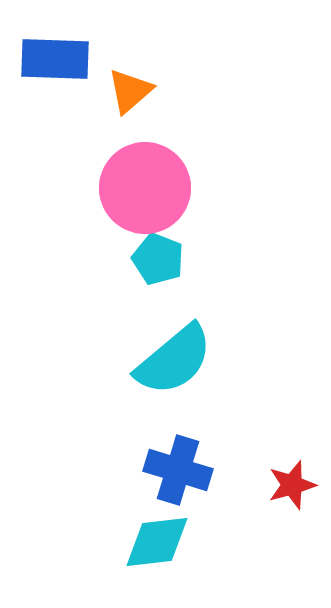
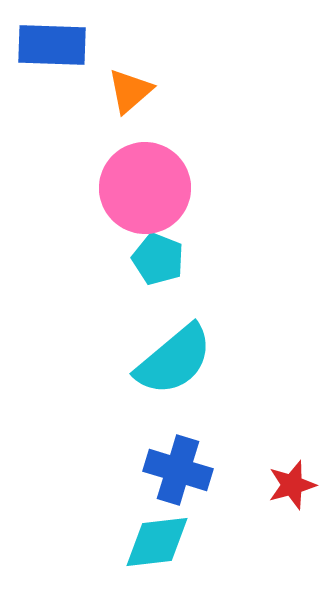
blue rectangle: moved 3 px left, 14 px up
